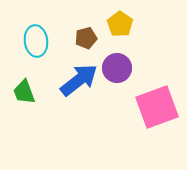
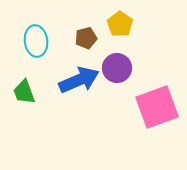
blue arrow: rotated 15 degrees clockwise
